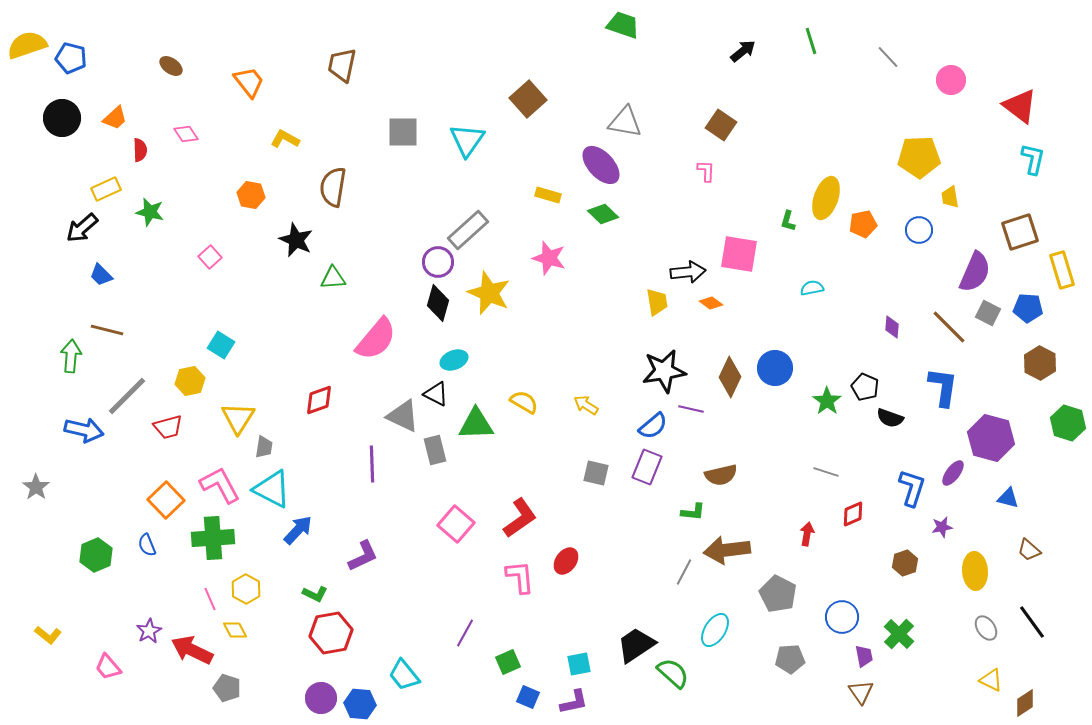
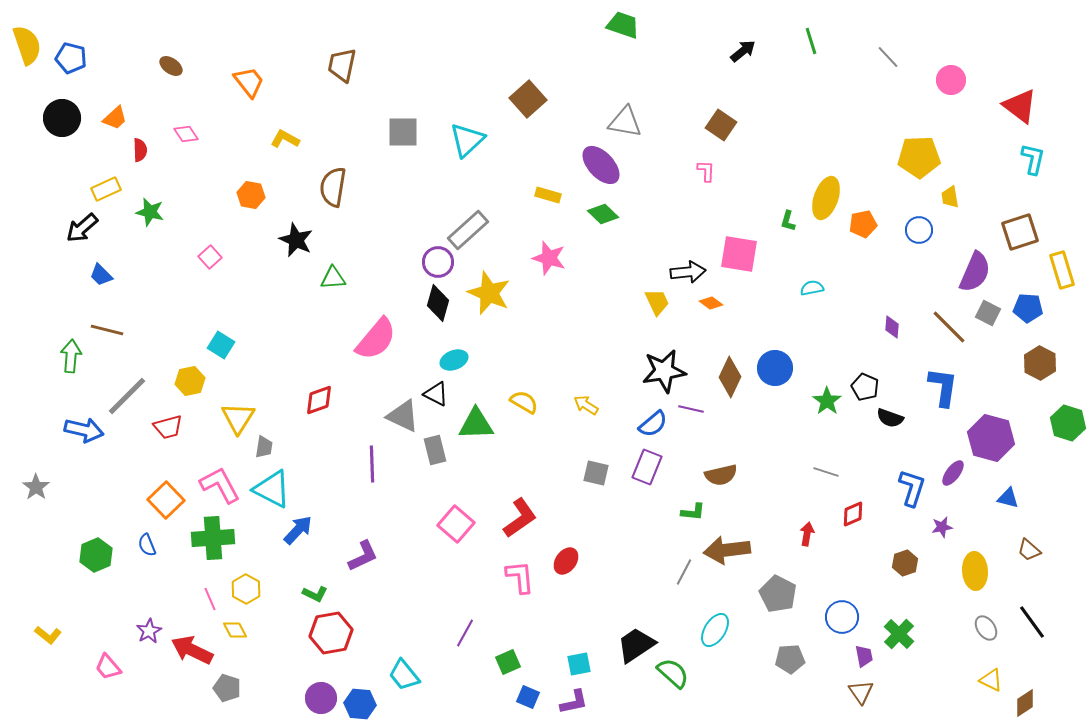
yellow semicircle at (27, 45): rotated 90 degrees clockwise
cyan triangle at (467, 140): rotated 12 degrees clockwise
yellow trapezoid at (657, 302): rotated 16 degrees counterclockwise
blue semicircle at (653, 426): moved 2 px up
